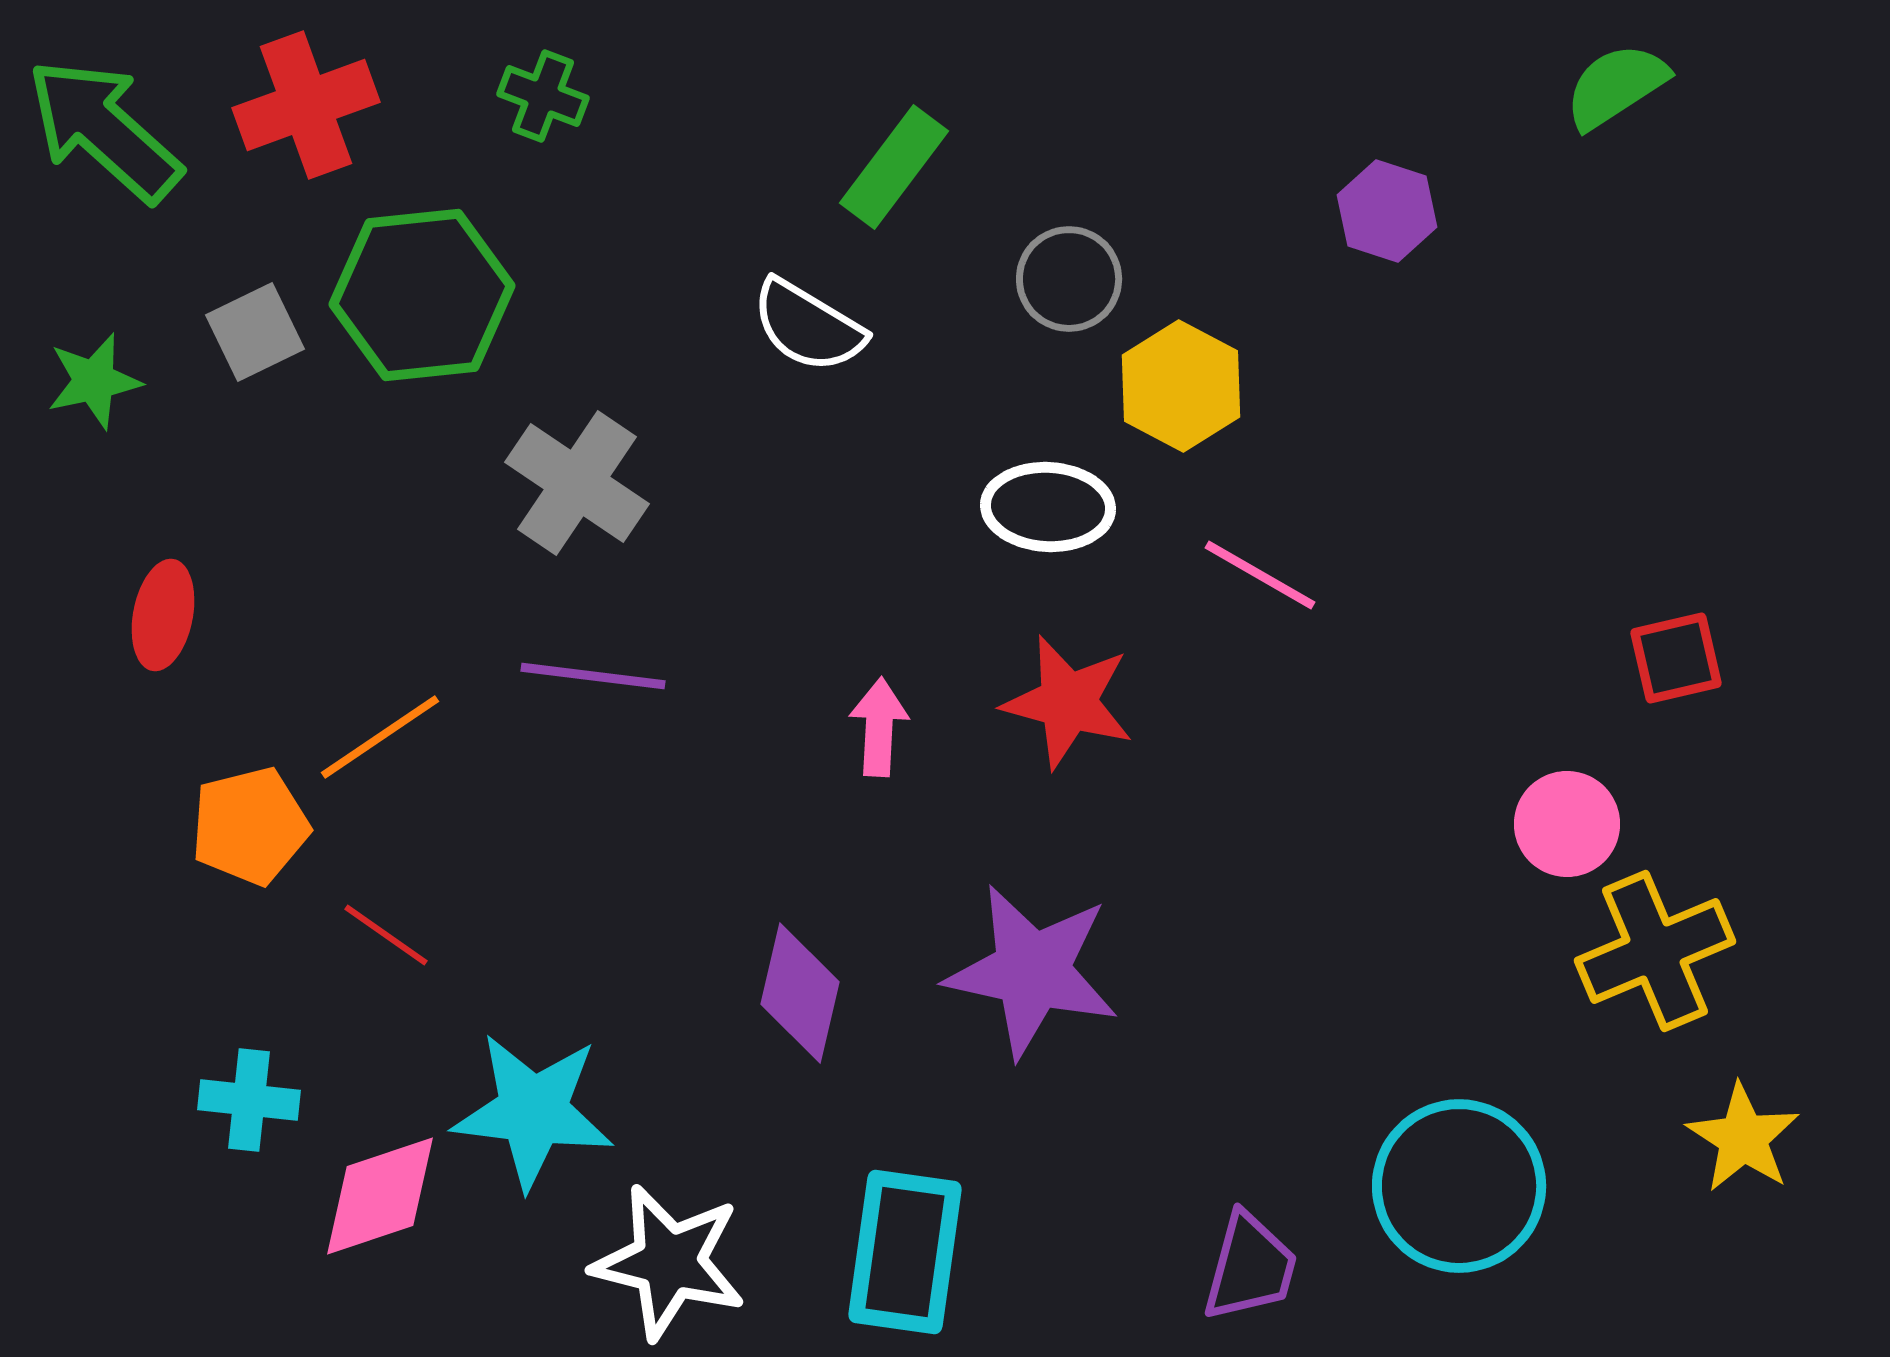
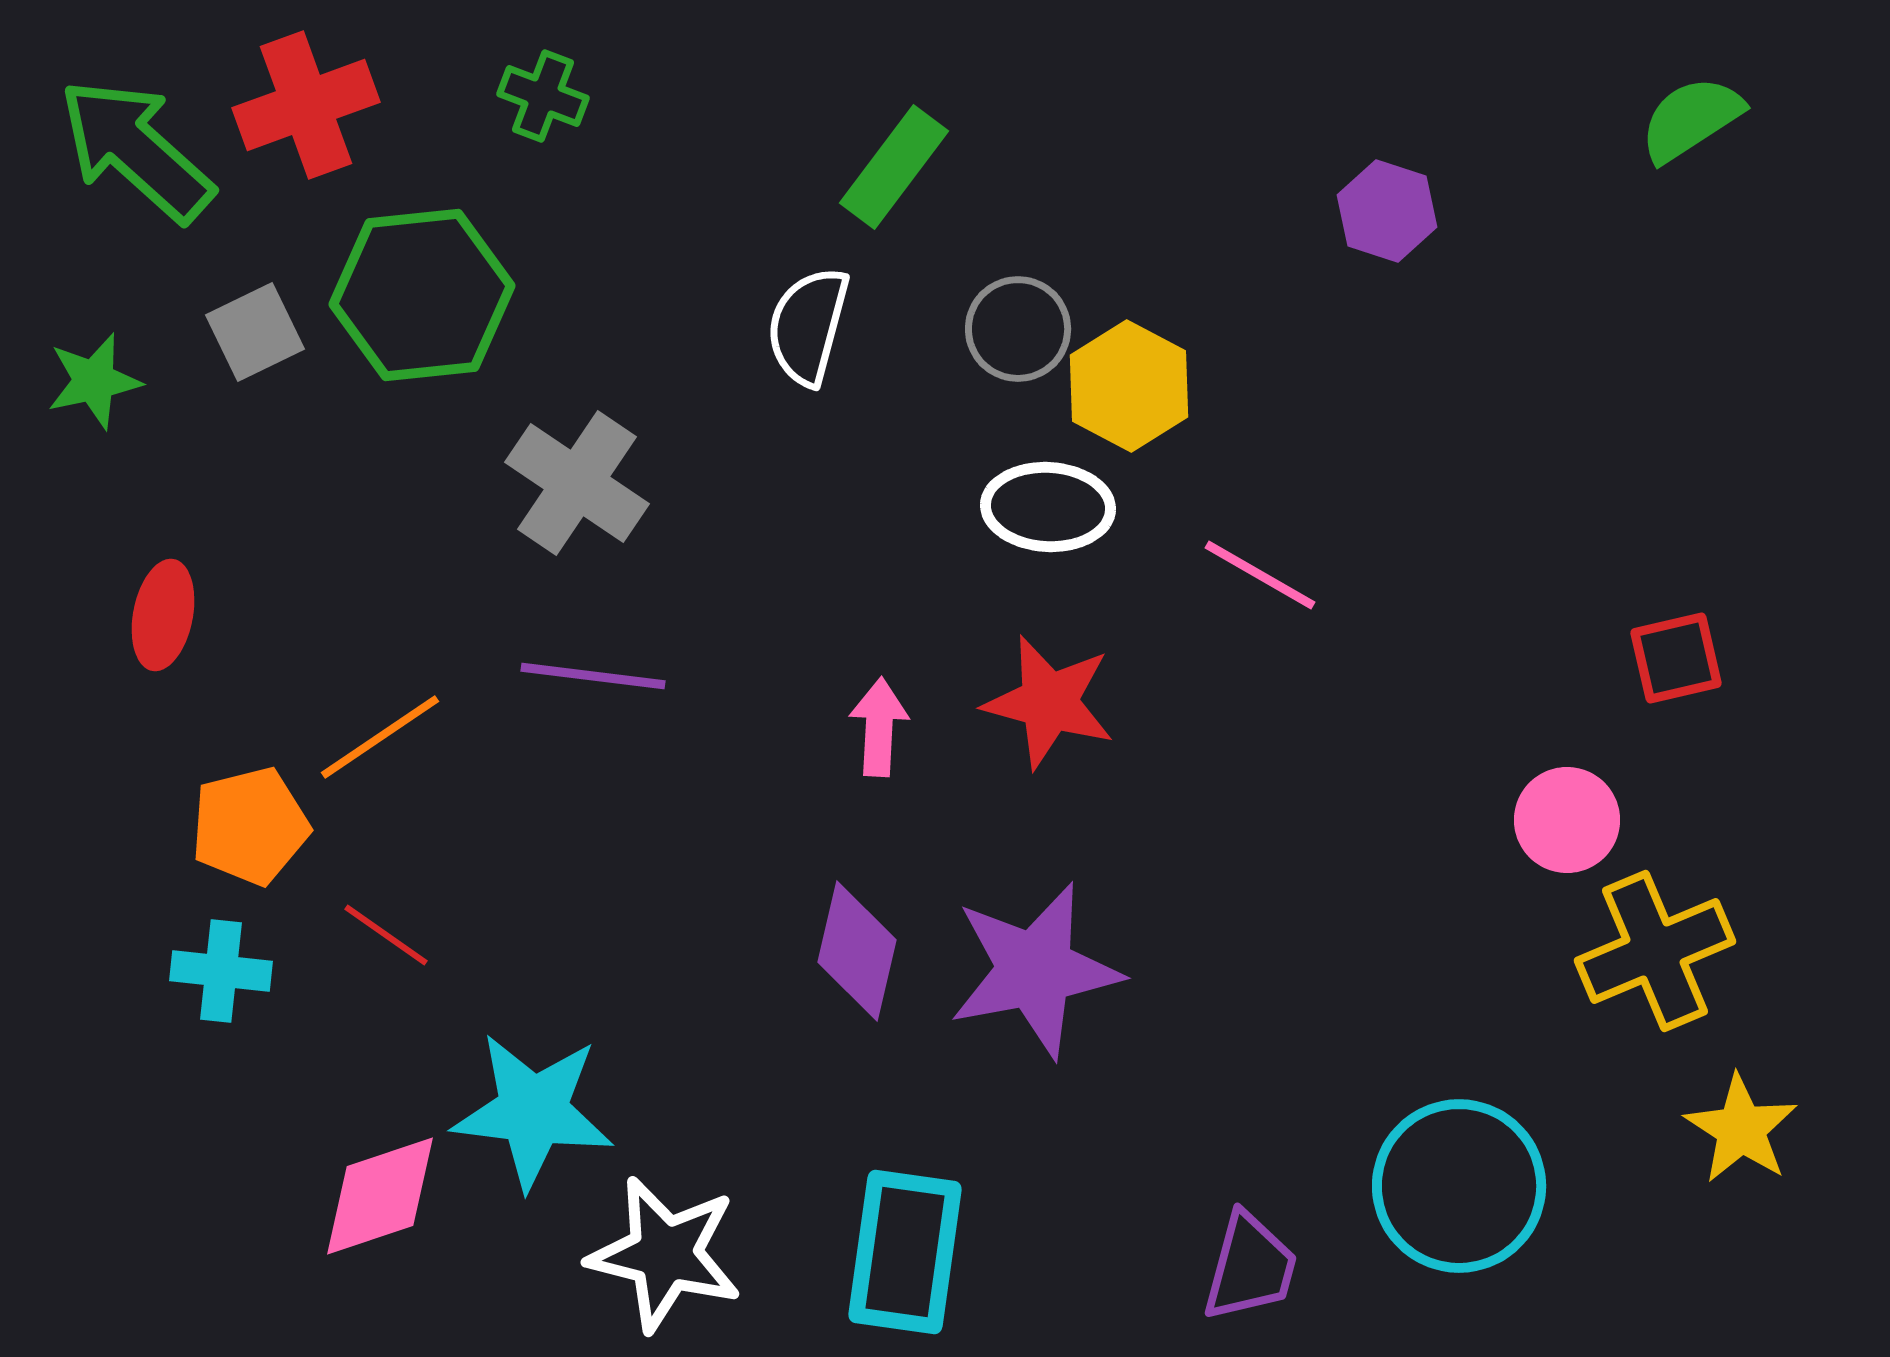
green semicircle: moved 75 px right, 33 px down
green arrow: moved 32 px right, 20 px down
gray circle: moved 51 px left, 50 px down
white semicircle: rotated 74 degrees clockwise
yellow hexagon: moved 52 px left
red star: moved 19 px left
pink circle: moved 4 px up
purple star: moved 3 px right, 1 px up; rotated 23 degrees counterclockwise
purple diamond: moved 57 px right, 42 px up
cyan cross: moved 28 px left, 129 px up
yellow star: moved 2 px left, 9 px up
white star: moved 4 px left, 8 px up
